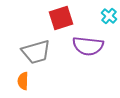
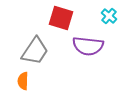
red square: rotated 35 degrees clockwise
gray trapezoid: moved 1 px left, 1 px up; rotated 40 degrees counterclockwise
